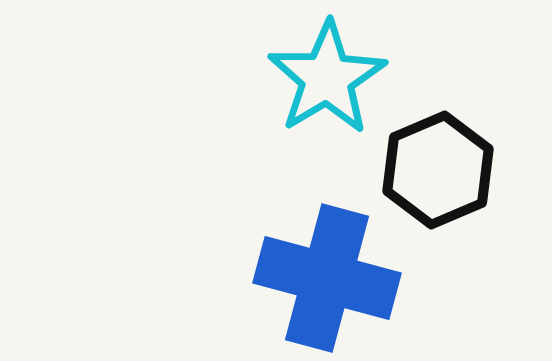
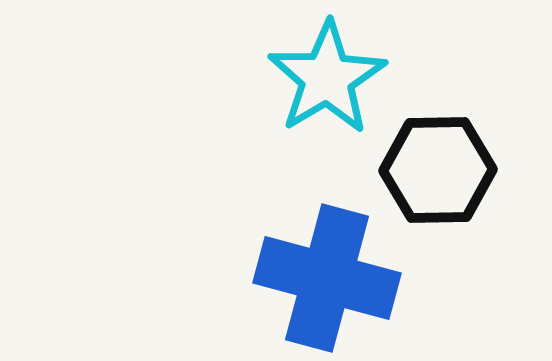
black hexagon: rotated 22 degrees clockwise
